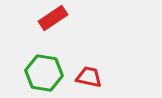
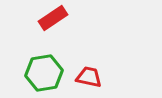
green hexagon: rotated 18 degrees counterclockwise
